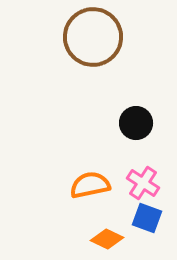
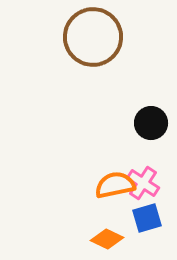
black circle: moved 15 px right
orange semicircle: moved 25 px right
blue square: rotated 36 degrees counterclockwise
